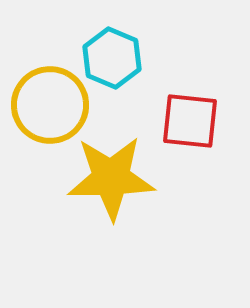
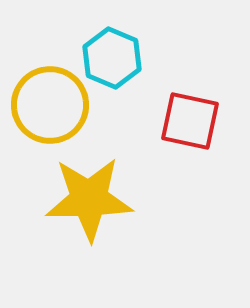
red square: rotated 6 degrees clockwise
yellow star: moved 22 px left, 21 px down
